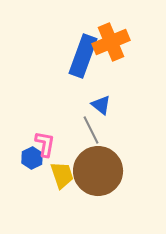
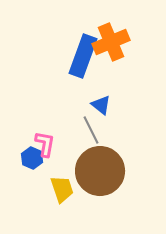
blue hexagon: rotated 10 degrees counterclockwise
brown circle: moved 2 px right
yellow trapezoid: moved 14 px down
